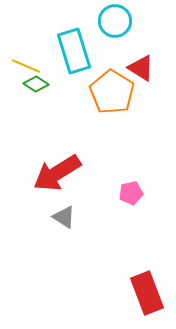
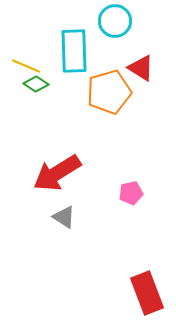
cyan rectangle: rotated 15 degrees clockwise
orange pentagon: moved 3 px left; rotated 24 degrees clockwise
